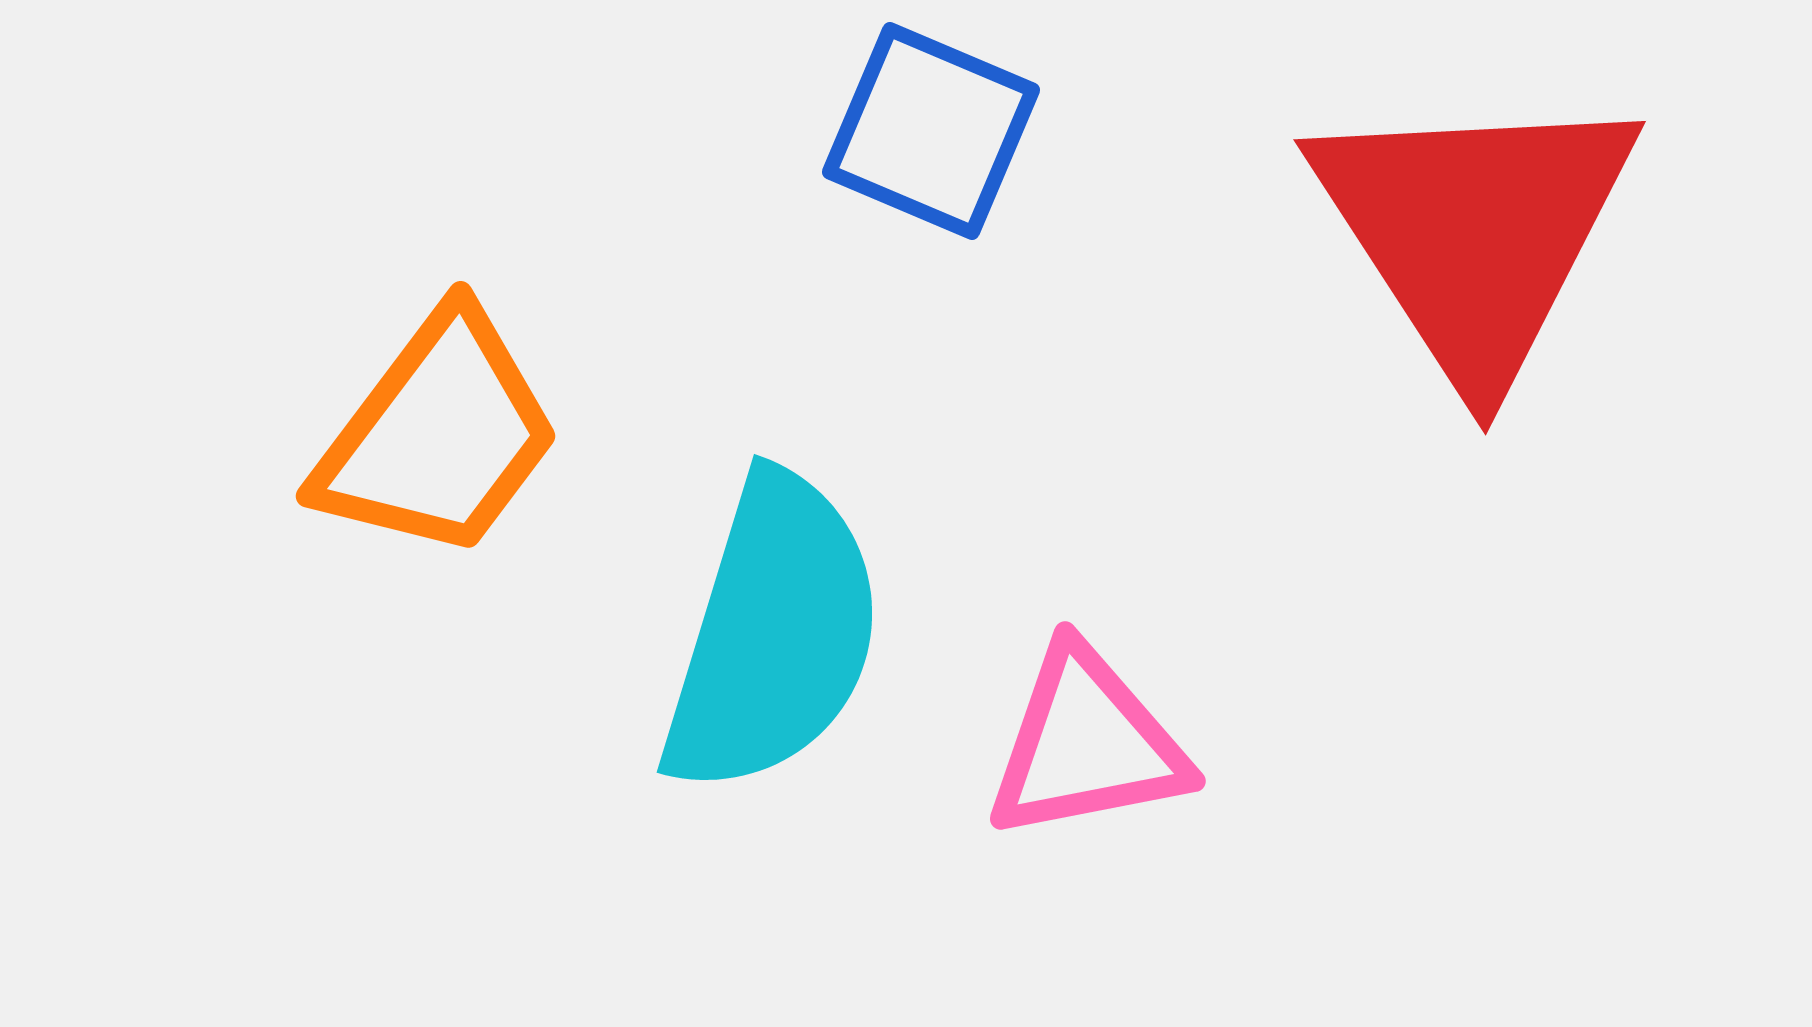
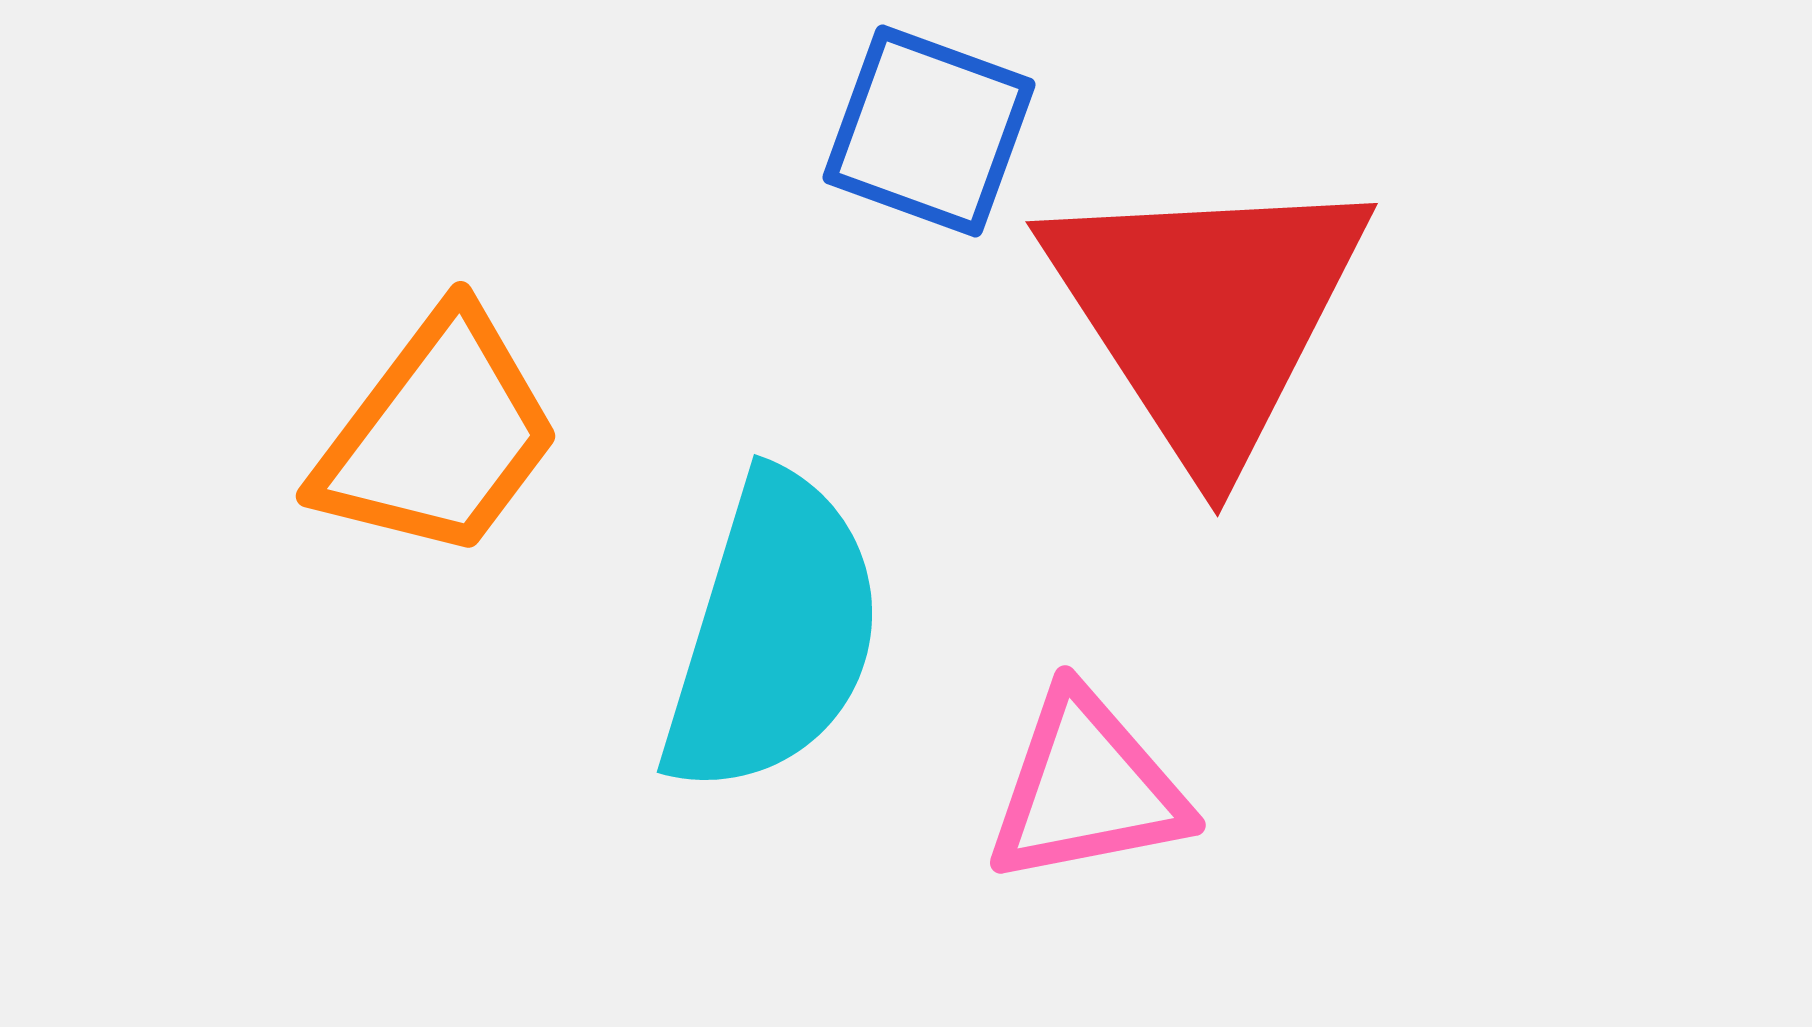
blue square: moved 2 px left; rotated 3 degrees counterclockwise
red triangle: moved 268 px left, 82 px down
pink triangle: moved 44 px down
